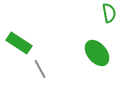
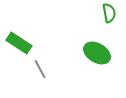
green ellipse: rotated 20 degrees counterclockwise
